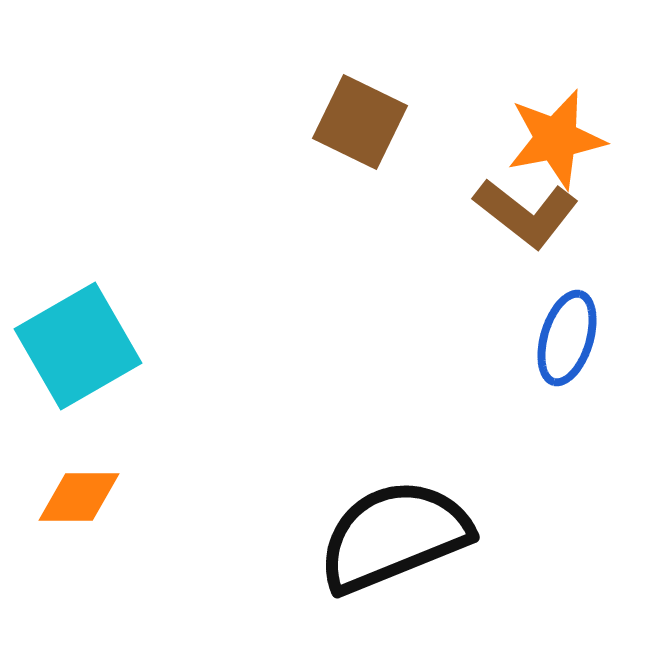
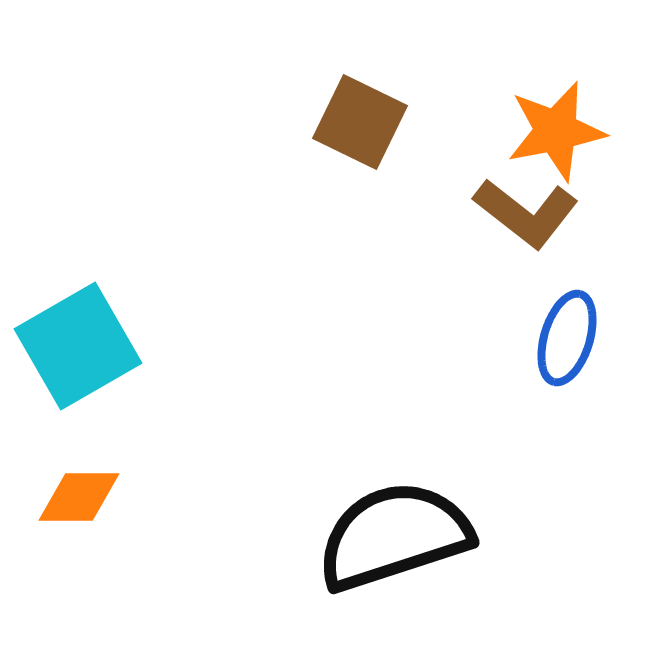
orange star: moved 8 px up
black semicircle: rotated 4 degrees clockwise
